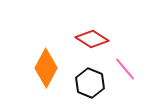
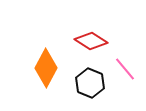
red diamond: moved 1 px left, 2 px down
